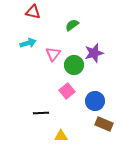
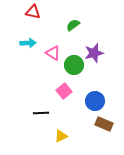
green semicircle: moved 1 px right
cyan arrow: rotated 14 degrees clockwise
pink triangle: moved 1 px up; rotated 35 degrees counterclockwise
pink square: moved 3 px left
yellow triangle: rotated 24 degrees counterclockwise
